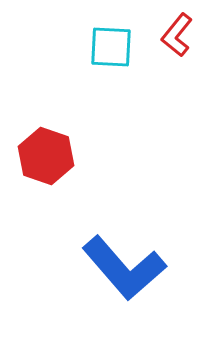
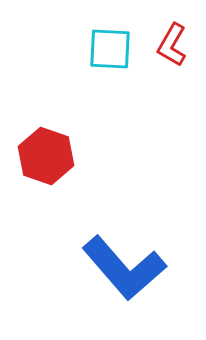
red L-shape: moved 5 px left, 10 px down; rotated 9 degrees counterclockwise
cyan square: moved 1 px left, 2 px down
